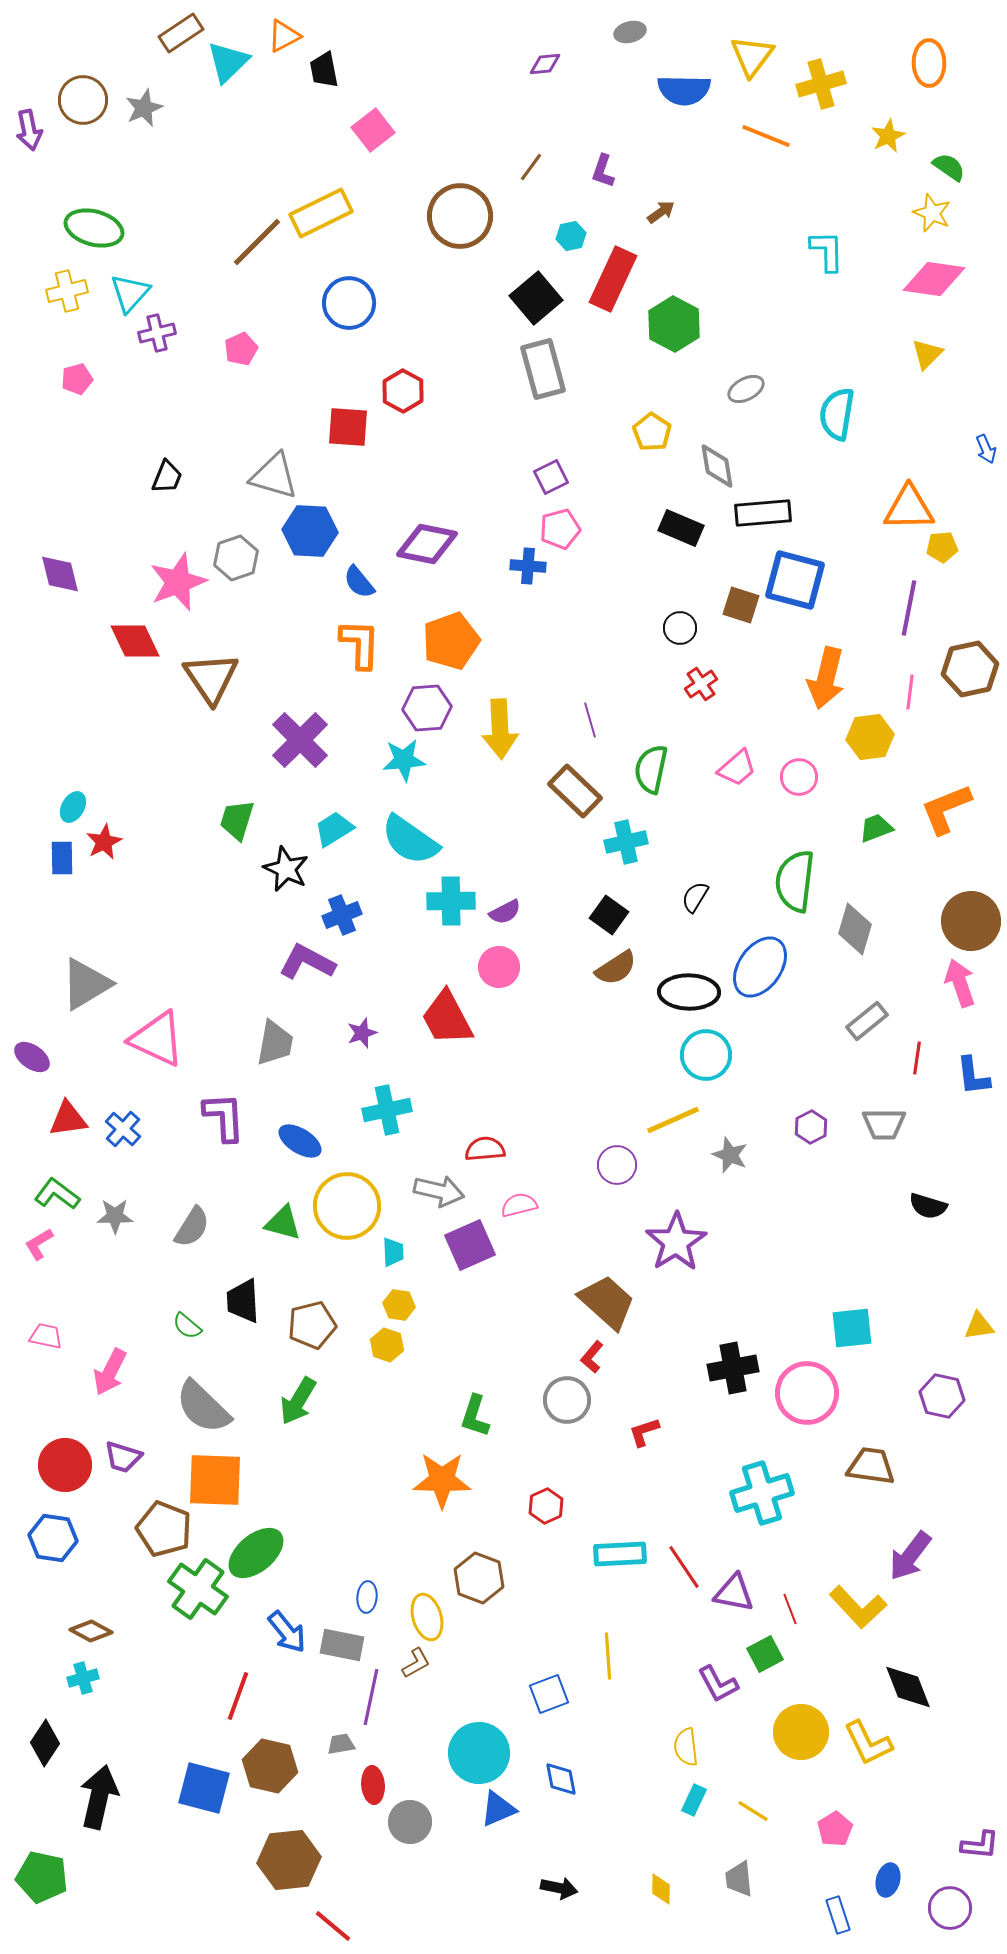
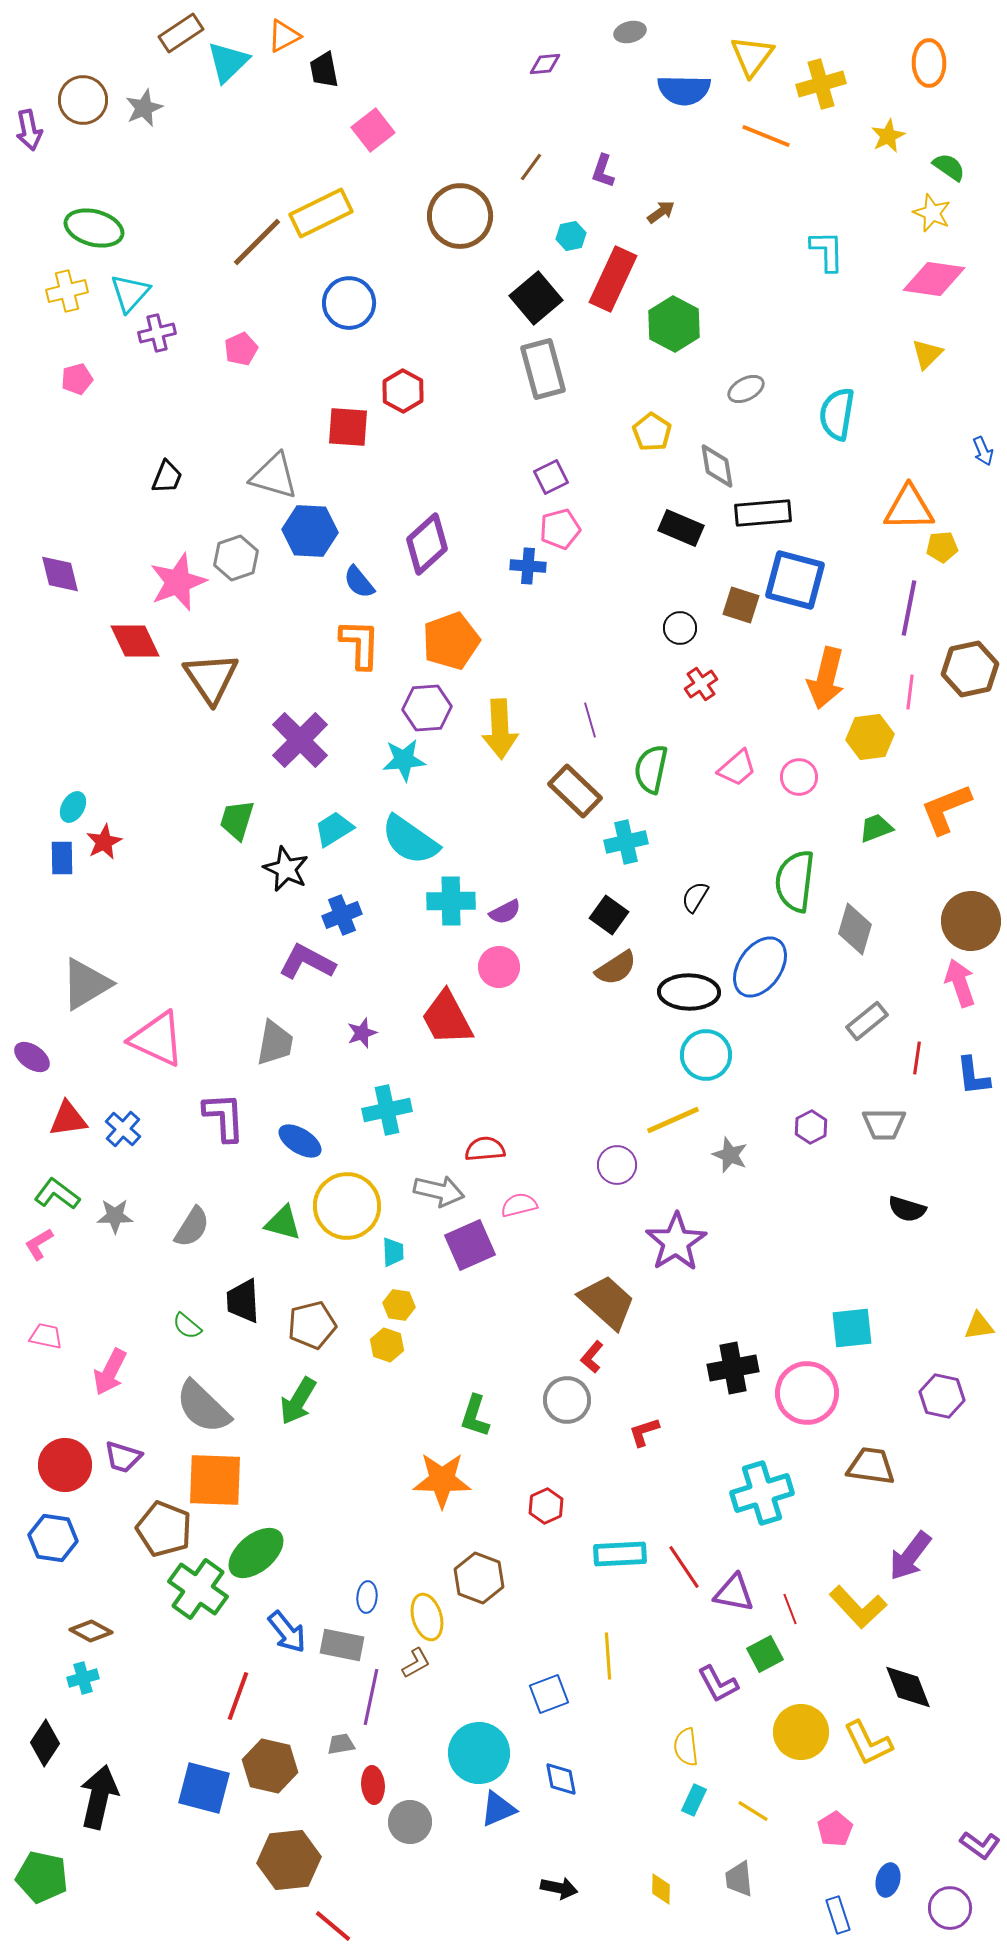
blue arrow at (986, 449): moved 3 px left, 2 px down
purple diamond at (427, 544): rotated 54 degrees counterclockwise
black semicircle at (928, 1206): moved 21 px left, 3 px down
purple L-shape at (980, 1845): rotated 30 degrees clockwise
